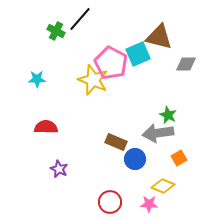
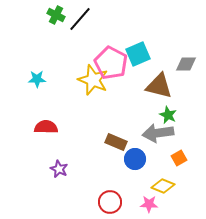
green cross: moved 16 px up
brown triangle: moved 49 px down
